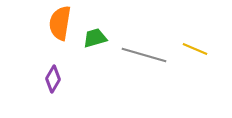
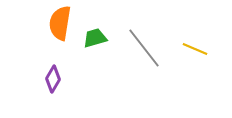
gray line: moved 7 px up; rotated 36 degrees clockwise
